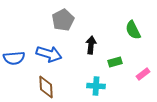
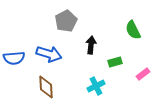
gray pentagon: moved 3 px right, 1 px down
cyan cross: rotated 30 degrees counterclockwise
